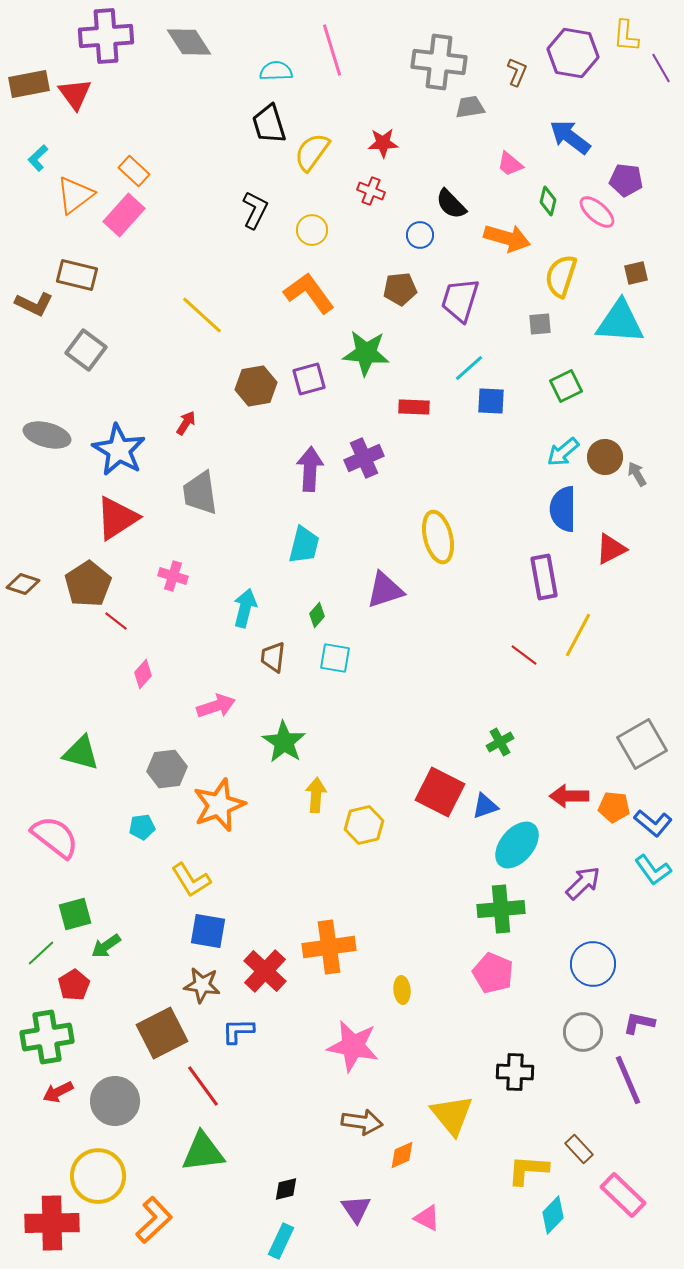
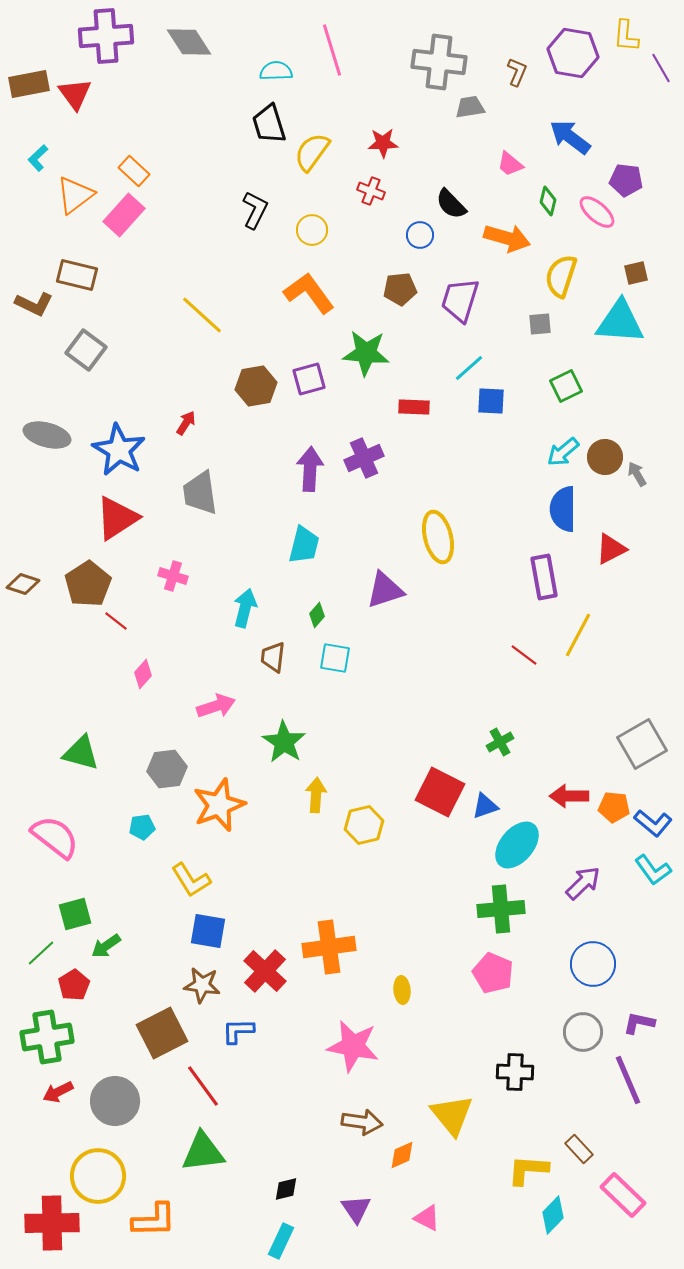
orange L-shape at (154, 1220): rotated 42 degrees clockwise
